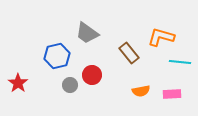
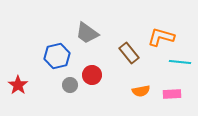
red star: moved 2 px down
